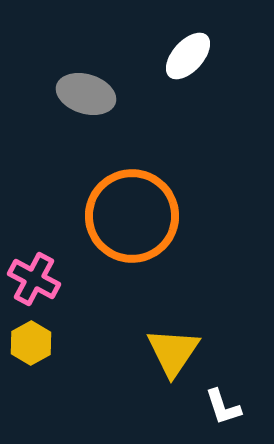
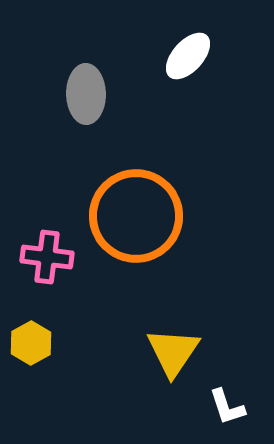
gray ellipse: rotated 72 degrees clockwise
orange circle: moved 4 px right
pink cross: moved 13 px right, 22 px up; rotated 21 degrees counterclockwise
white L-shape: moved 4 px right
